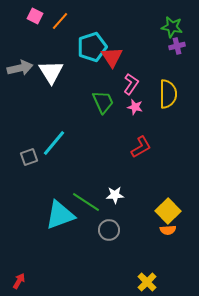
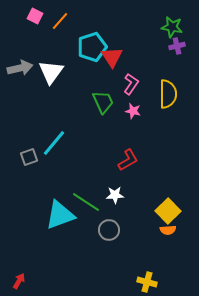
white triangle: rotated 8 degrees clockwise
pink star: moved 2 px left, 4 px down
red L-shape: moved 13 px left, 13 px down
yellow cross: rotated 30 degrees counterclockwise
